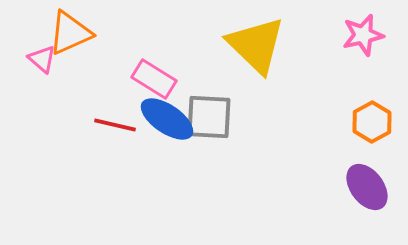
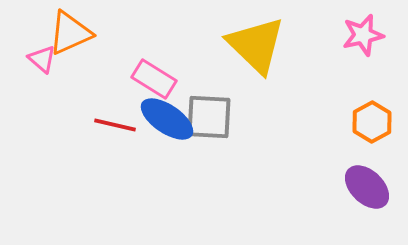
purple ellipse: rotated 9 degrees counterclockwise
